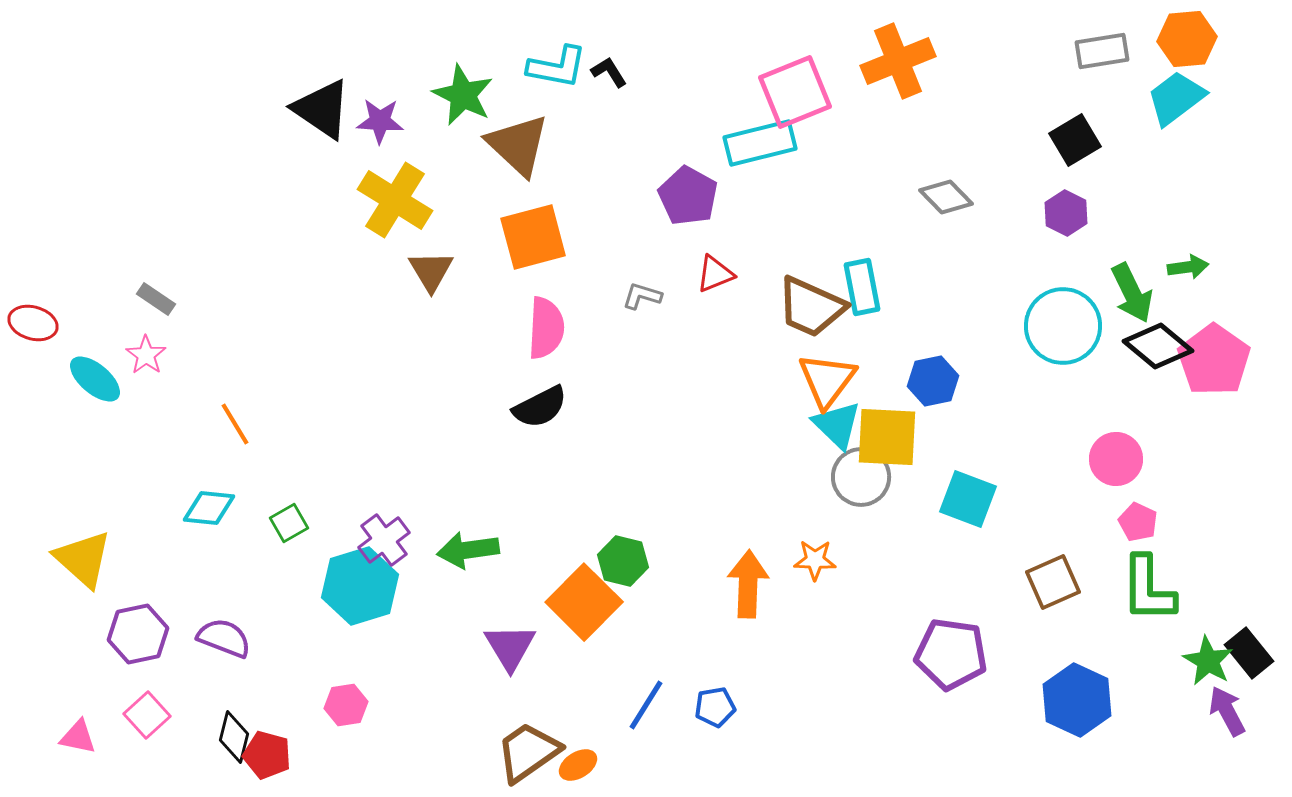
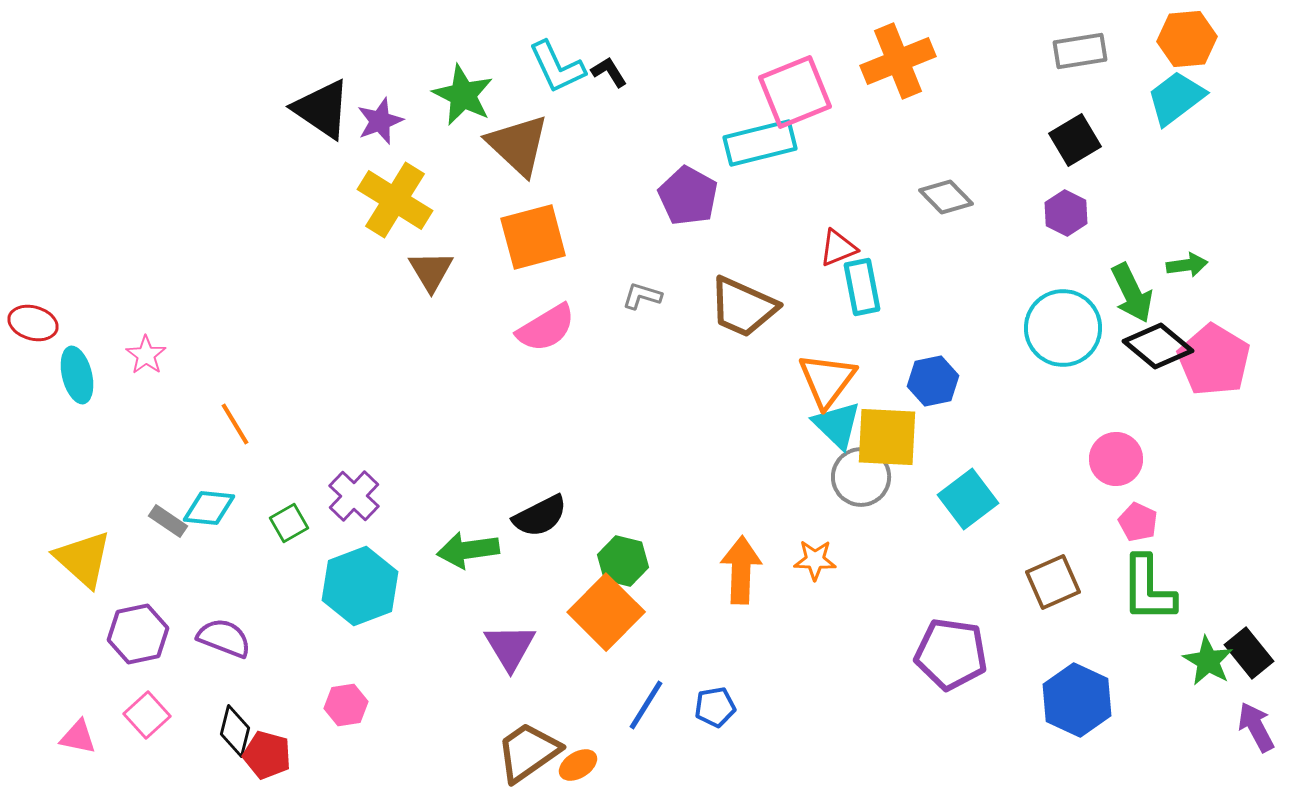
gray rectangle at (1102, 51): moved 22 px left
cyan L-shape at (557, 67): rotated 54 degrees clockwise
purple star at (380, 121): rotated 24 degrees counterclockwise
green arrow at (1188, 267): moved 1 px left, 2 px up
red triangle at (715, 274): moved 123 px right, 26 px up
gray rectangle at (156, 299): moved 12 px right, 222 px down
brown trapezoid at (811, 307): moved 68 px left
cyan circle at (1063, 326): moved 2 px down
pink semicircle at (546, 328): rotated 56 degrees clockwise
pink pentagon at (1214, 360): rotated 4 degrees counterclockwise
cyan ellipse at (95, 379): moved 18 px left, 4 px up; rotated 36 degrees clockwise
black semicircle at (540, 407): moved 109 px down
cyan square at (968, 499): rotated 32 degrees clockwise
purple cross at (384, 540): moved 30 px left, 44 px up; rotated 9 degrees counterclockwise
orange arrow at (748, 584): moved 7 px left, 14 px up
cyan hexagon at (360, 586): rotated 4 degrees counterclockwise
orange square at (584, 602): moved 22 px right, 10 px down
purple arrow at (1227, 711): moved 29 px right, 16 px down
black diamond at (234, 737): moved 1 px right, 6 px up
